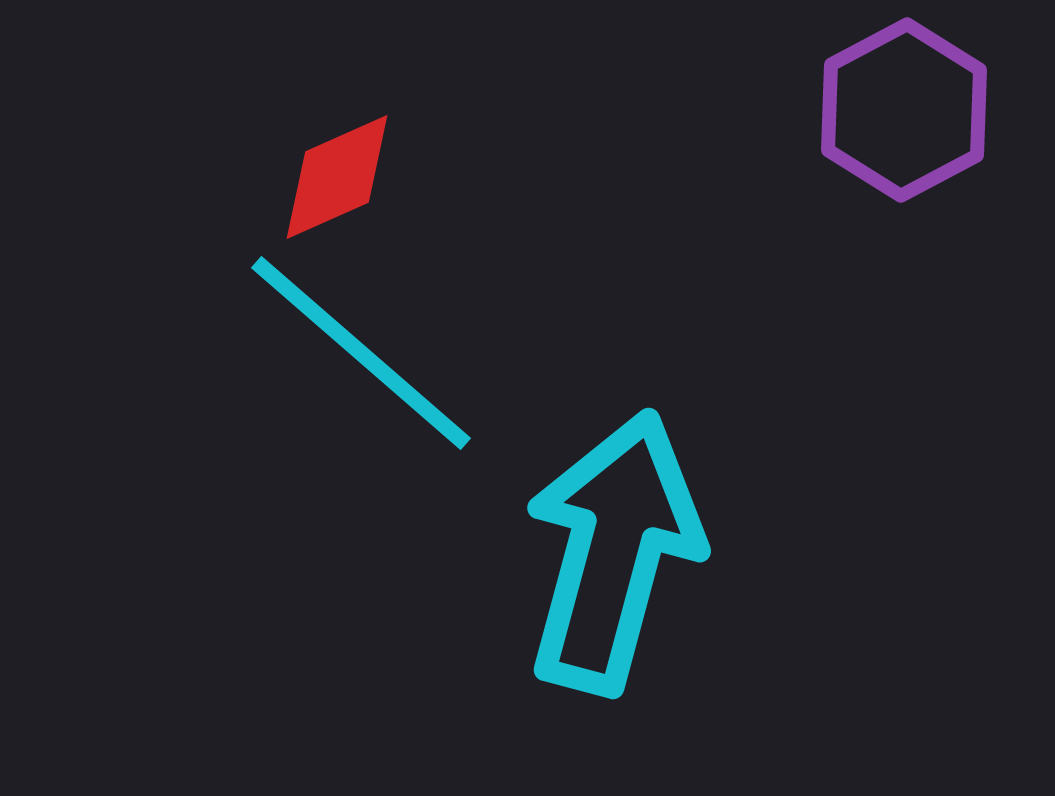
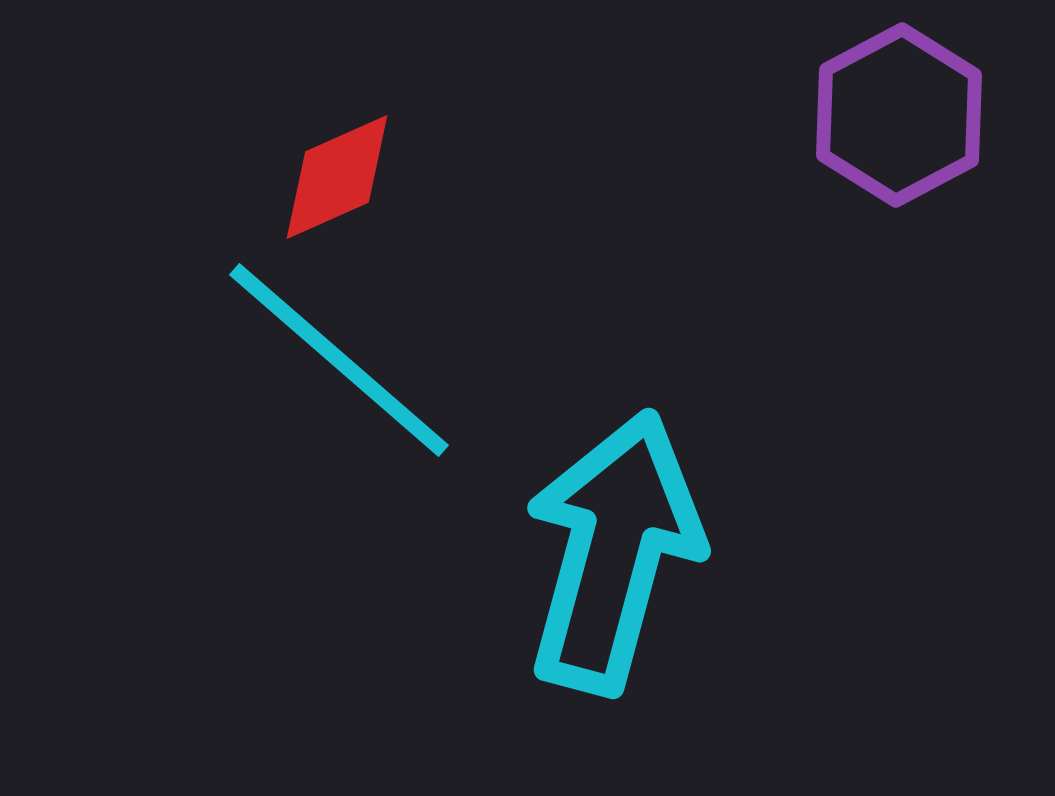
purple hexagon: moved 5 px left, 5 px down
cyan line: moved 22 px left, 7 px down
